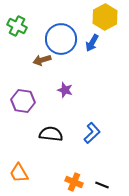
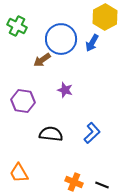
brown arrow: rotated 18 degrees counterclockwise
